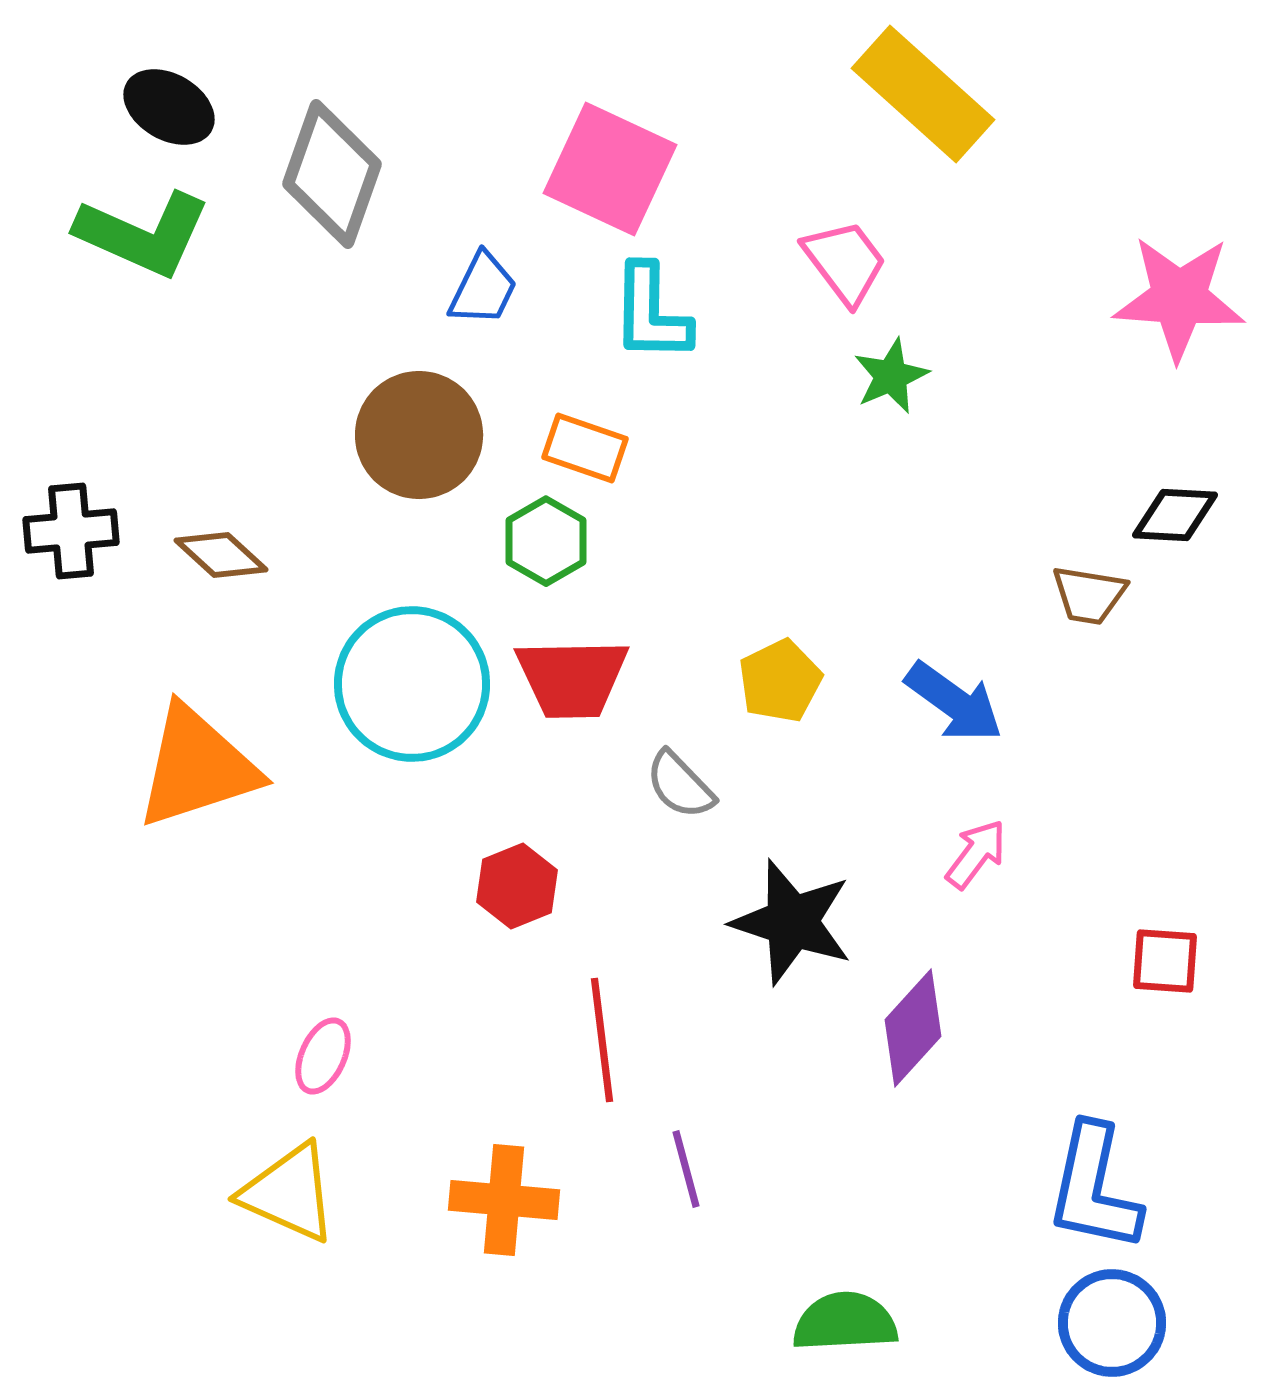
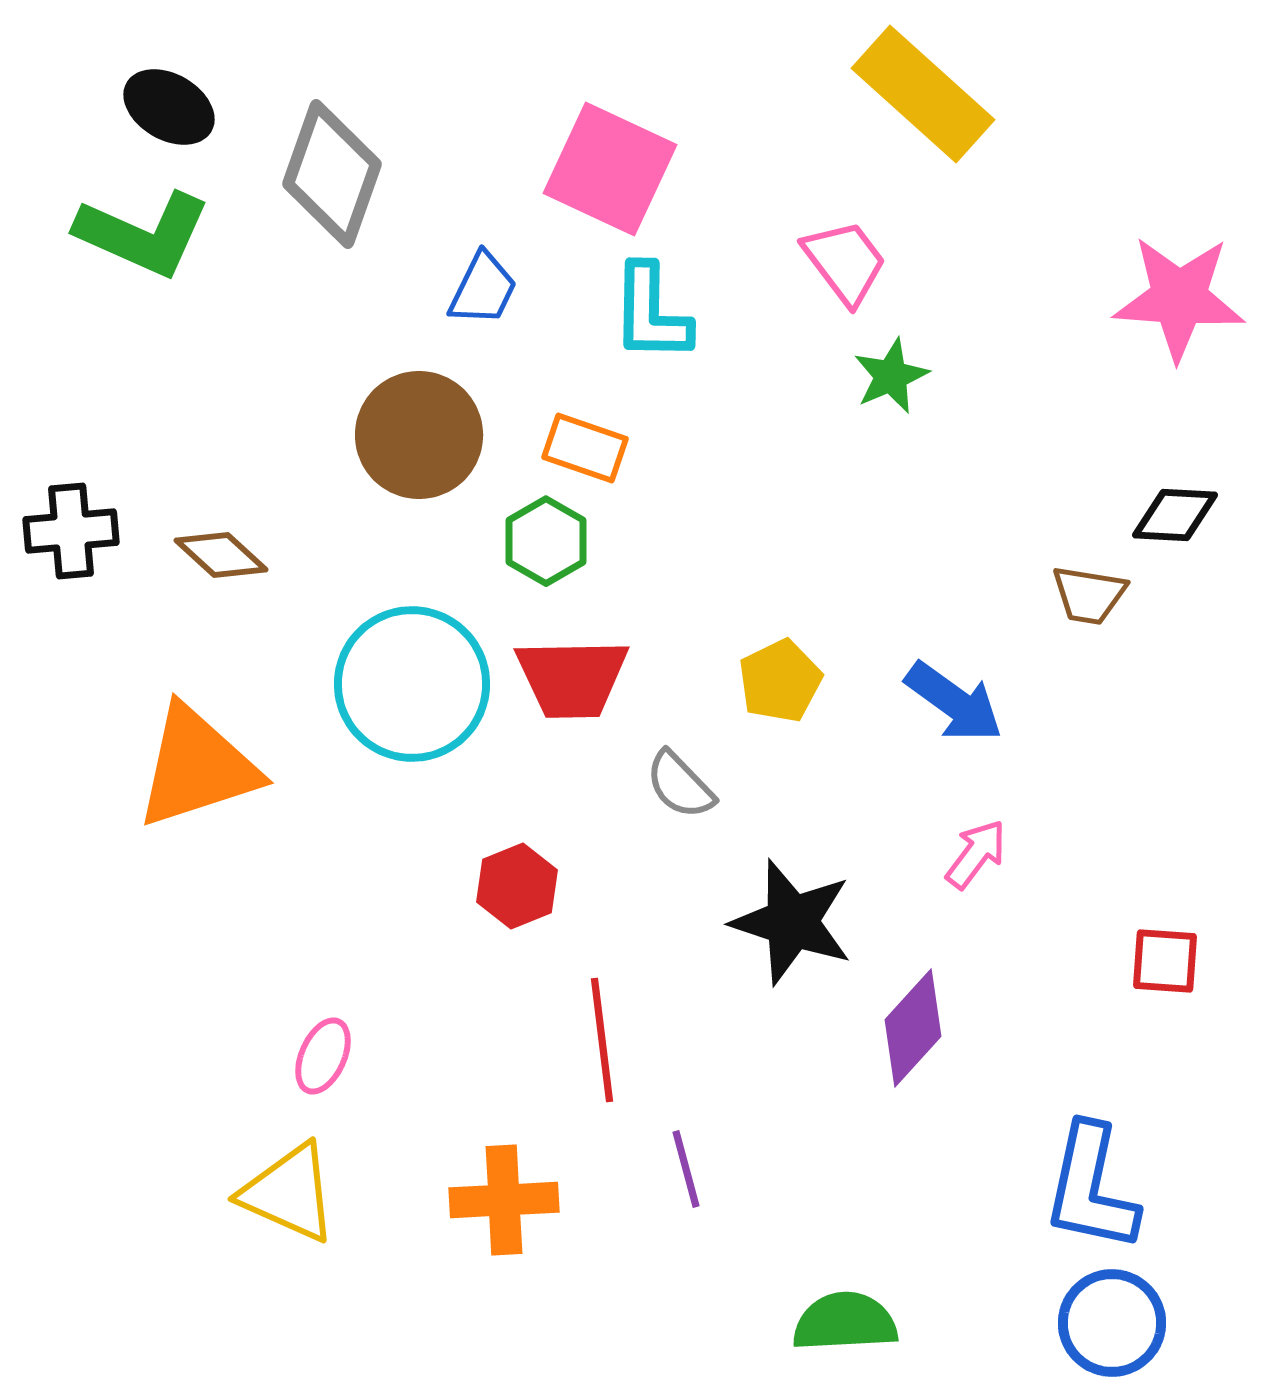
blue L-shape: moved 3 px left
orange cross: rotated 8 degrees counterclockwise
